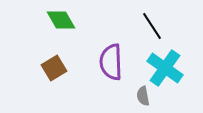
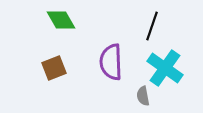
black line: rotated 52 degrees clockwise
brown square: rotated 10 degrees clockwise
